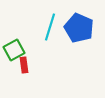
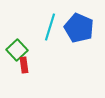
green square: moved 3 px right; rotated 15 degrees counterclockwise
